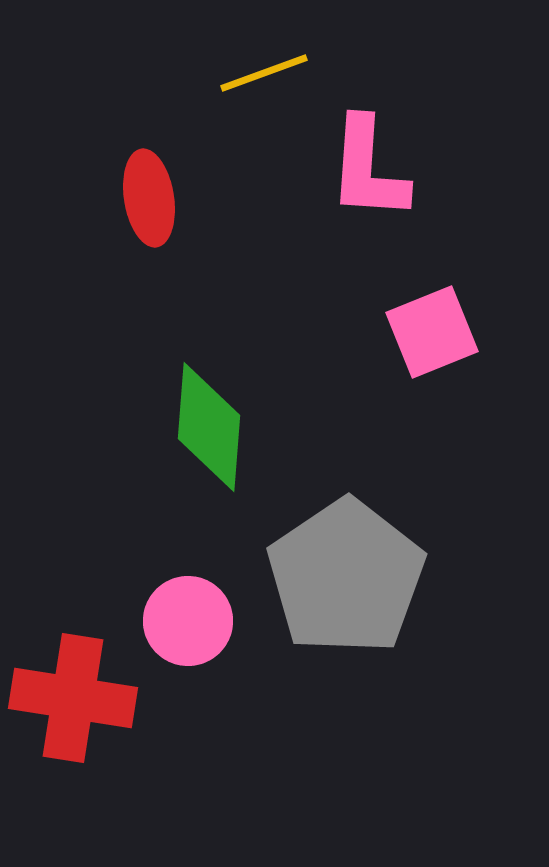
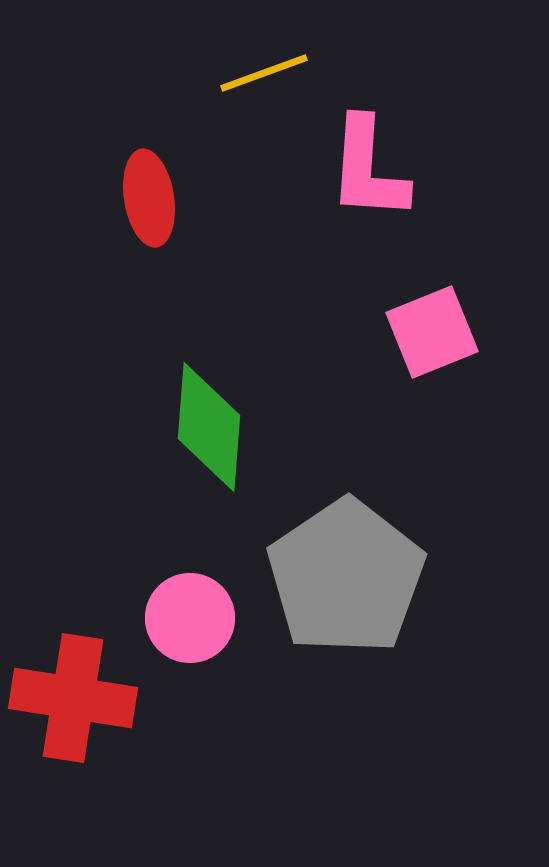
pink circle: moved 2 px right, 3 px up
